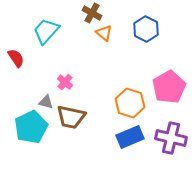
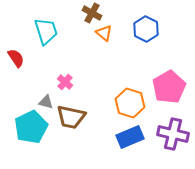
cyan trapezoid: rotated 120 degrees clockwise
purple cross: moved 2 px right, 4 px up
